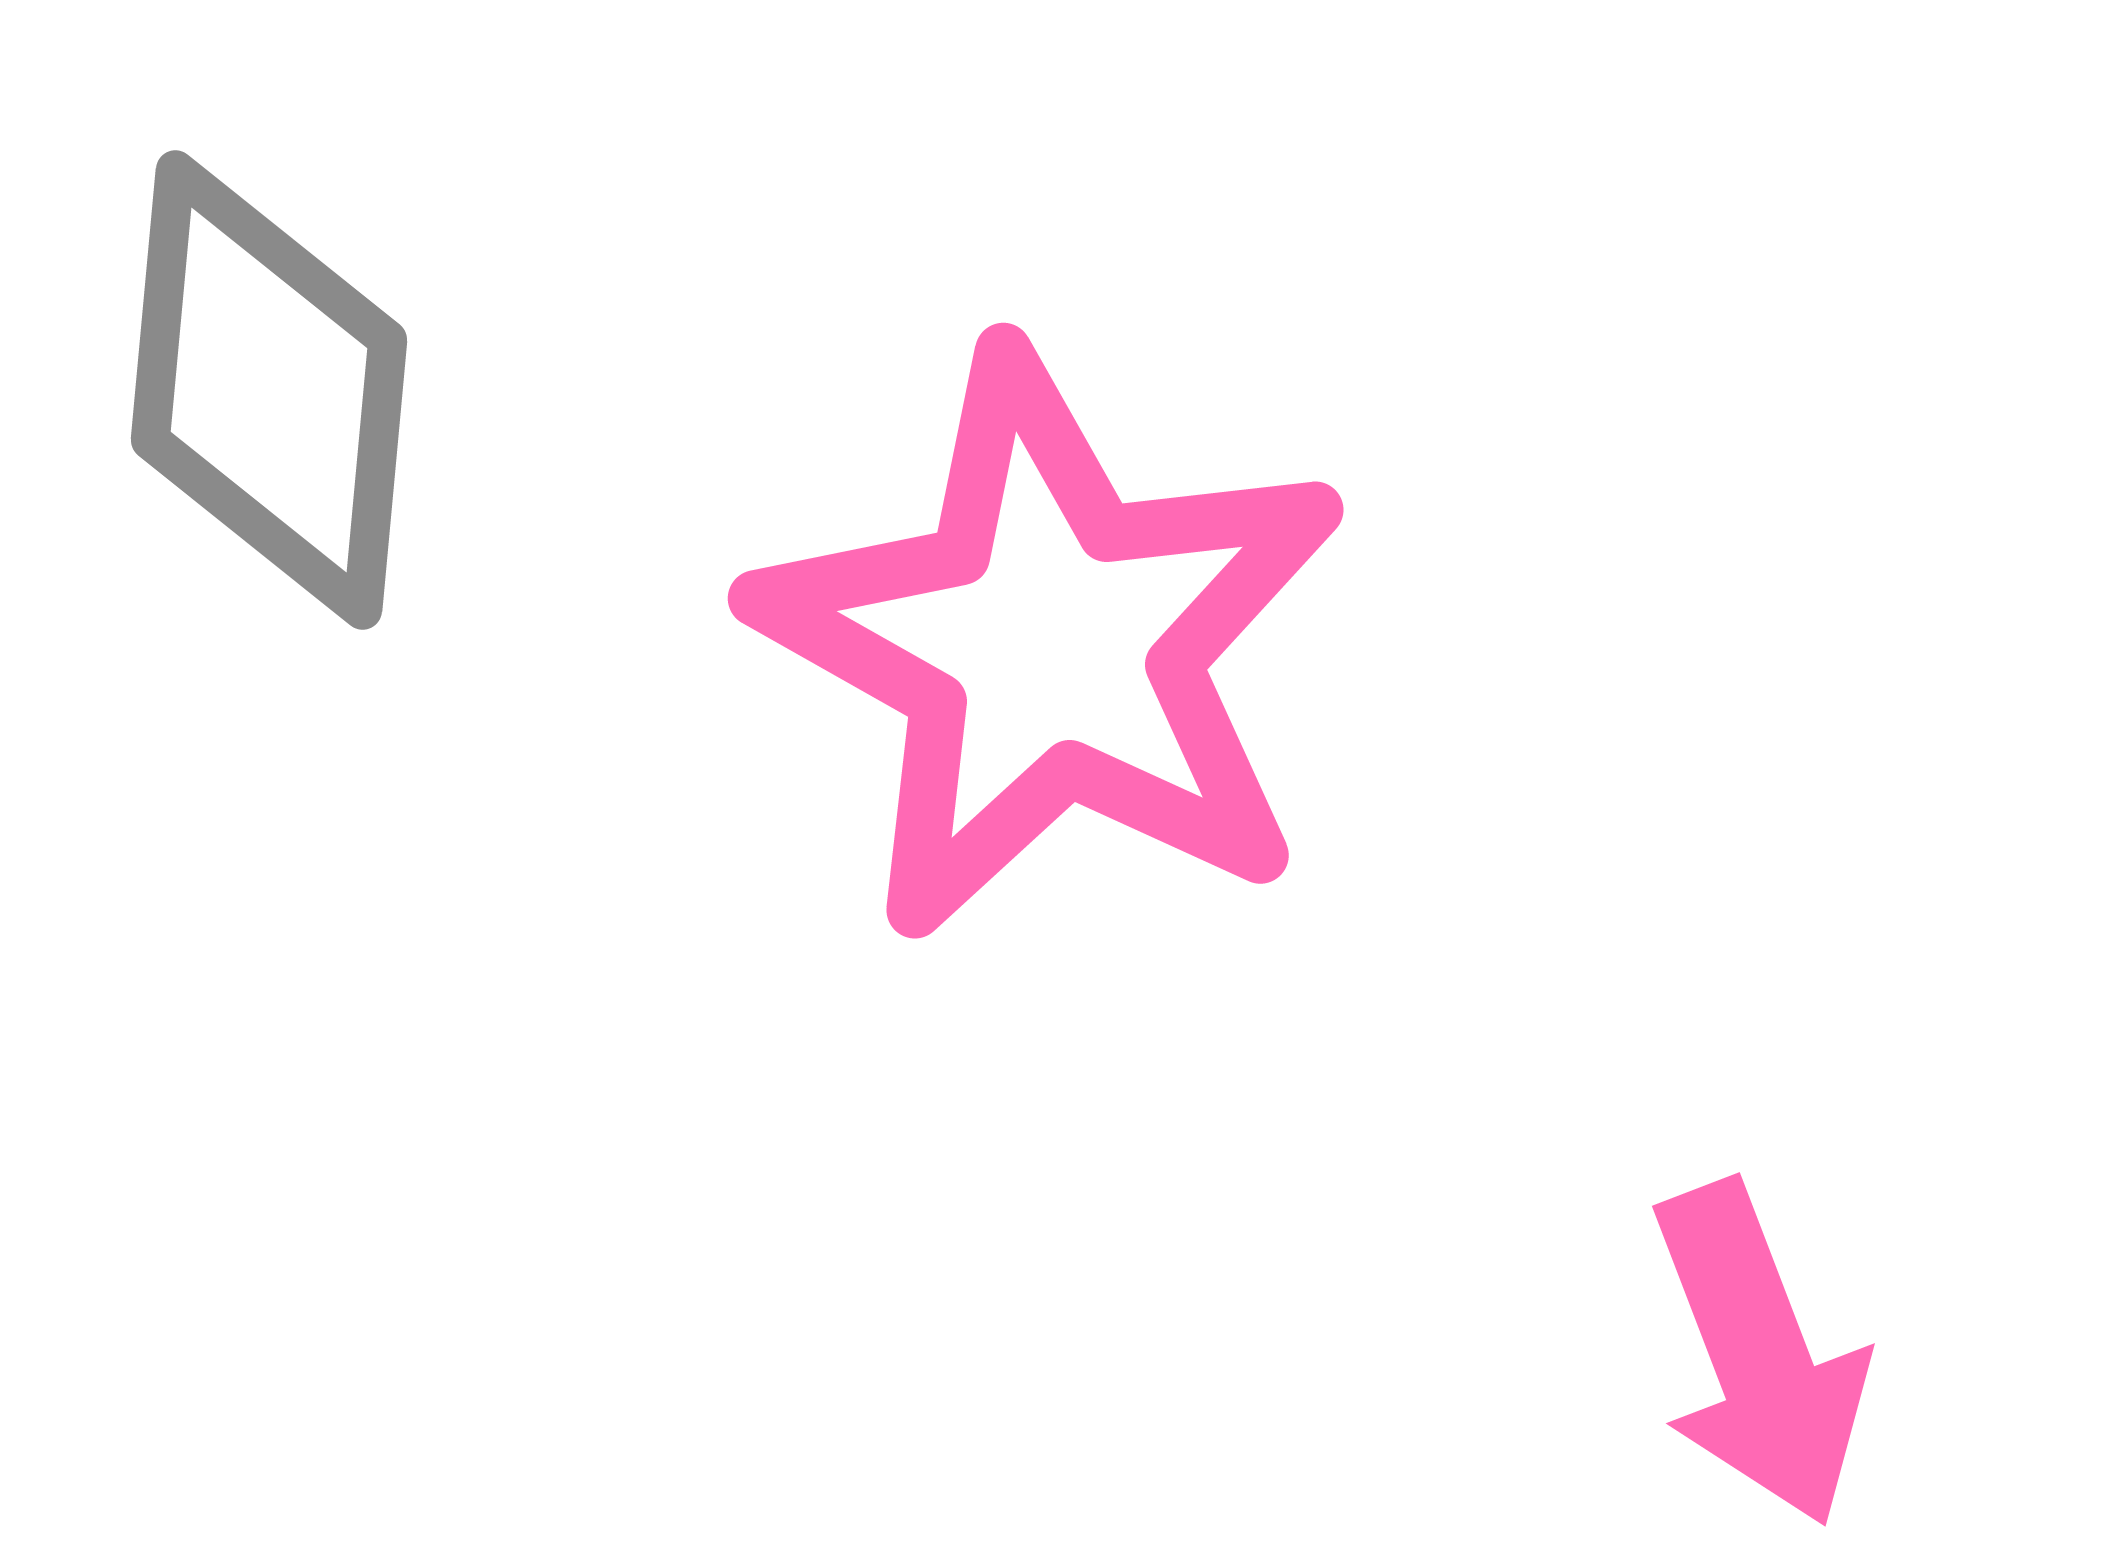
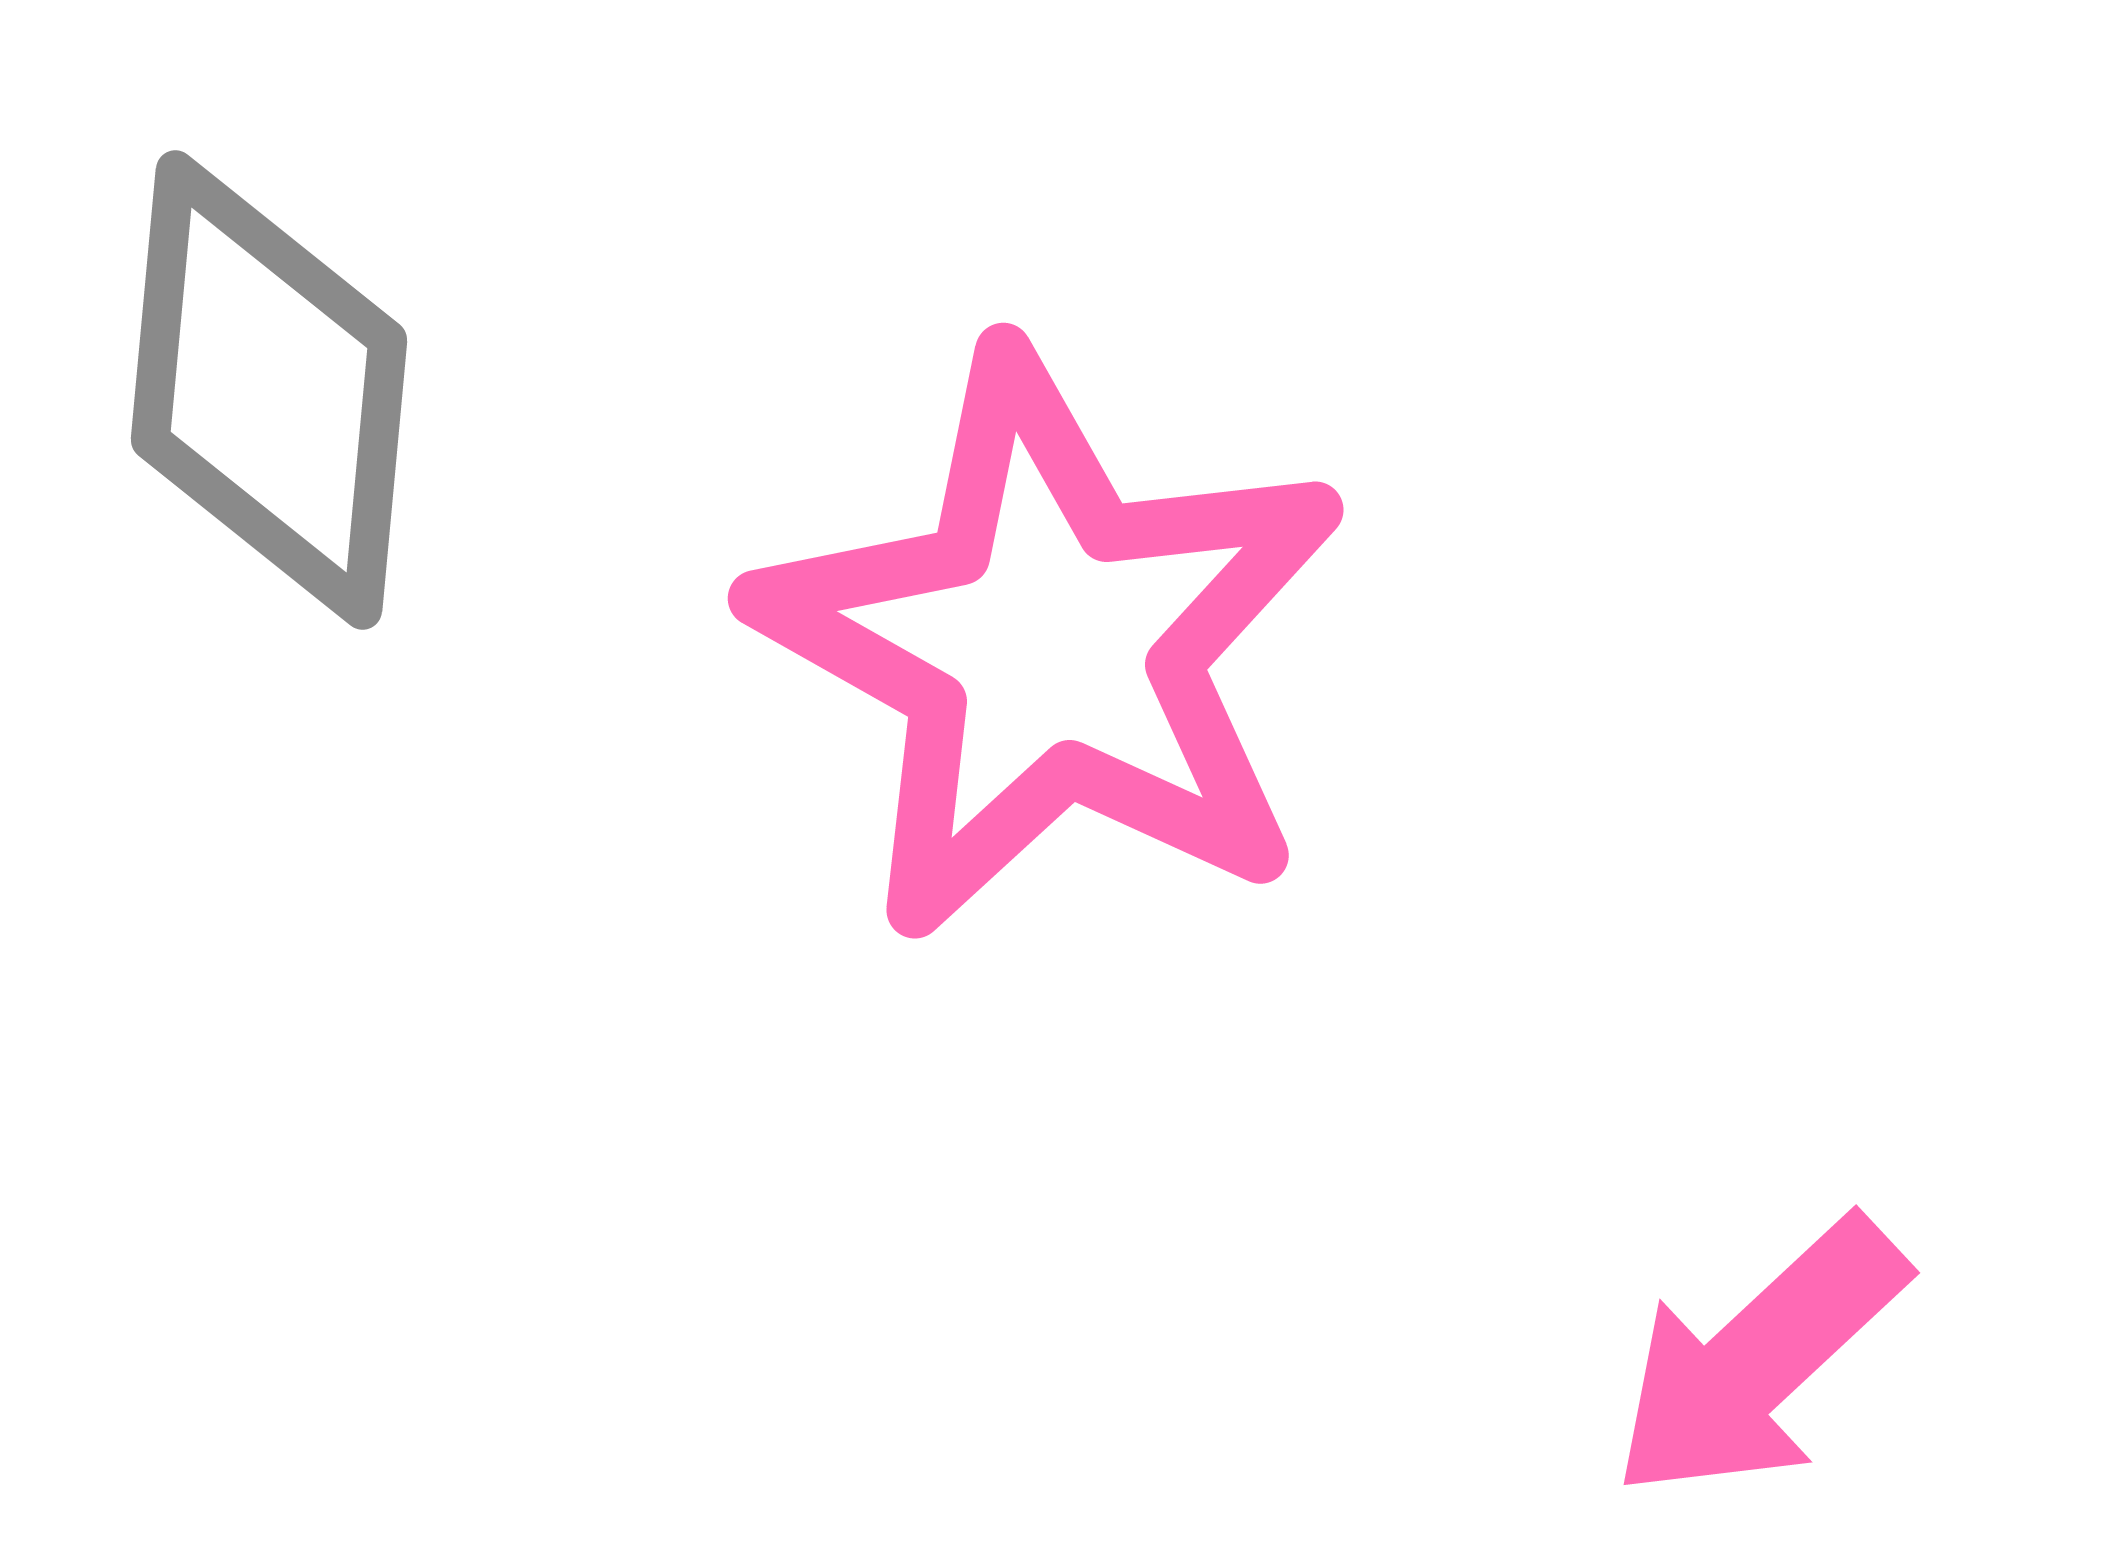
pink arrow: moved 5 px down; rotated 68 degrees clockwise
